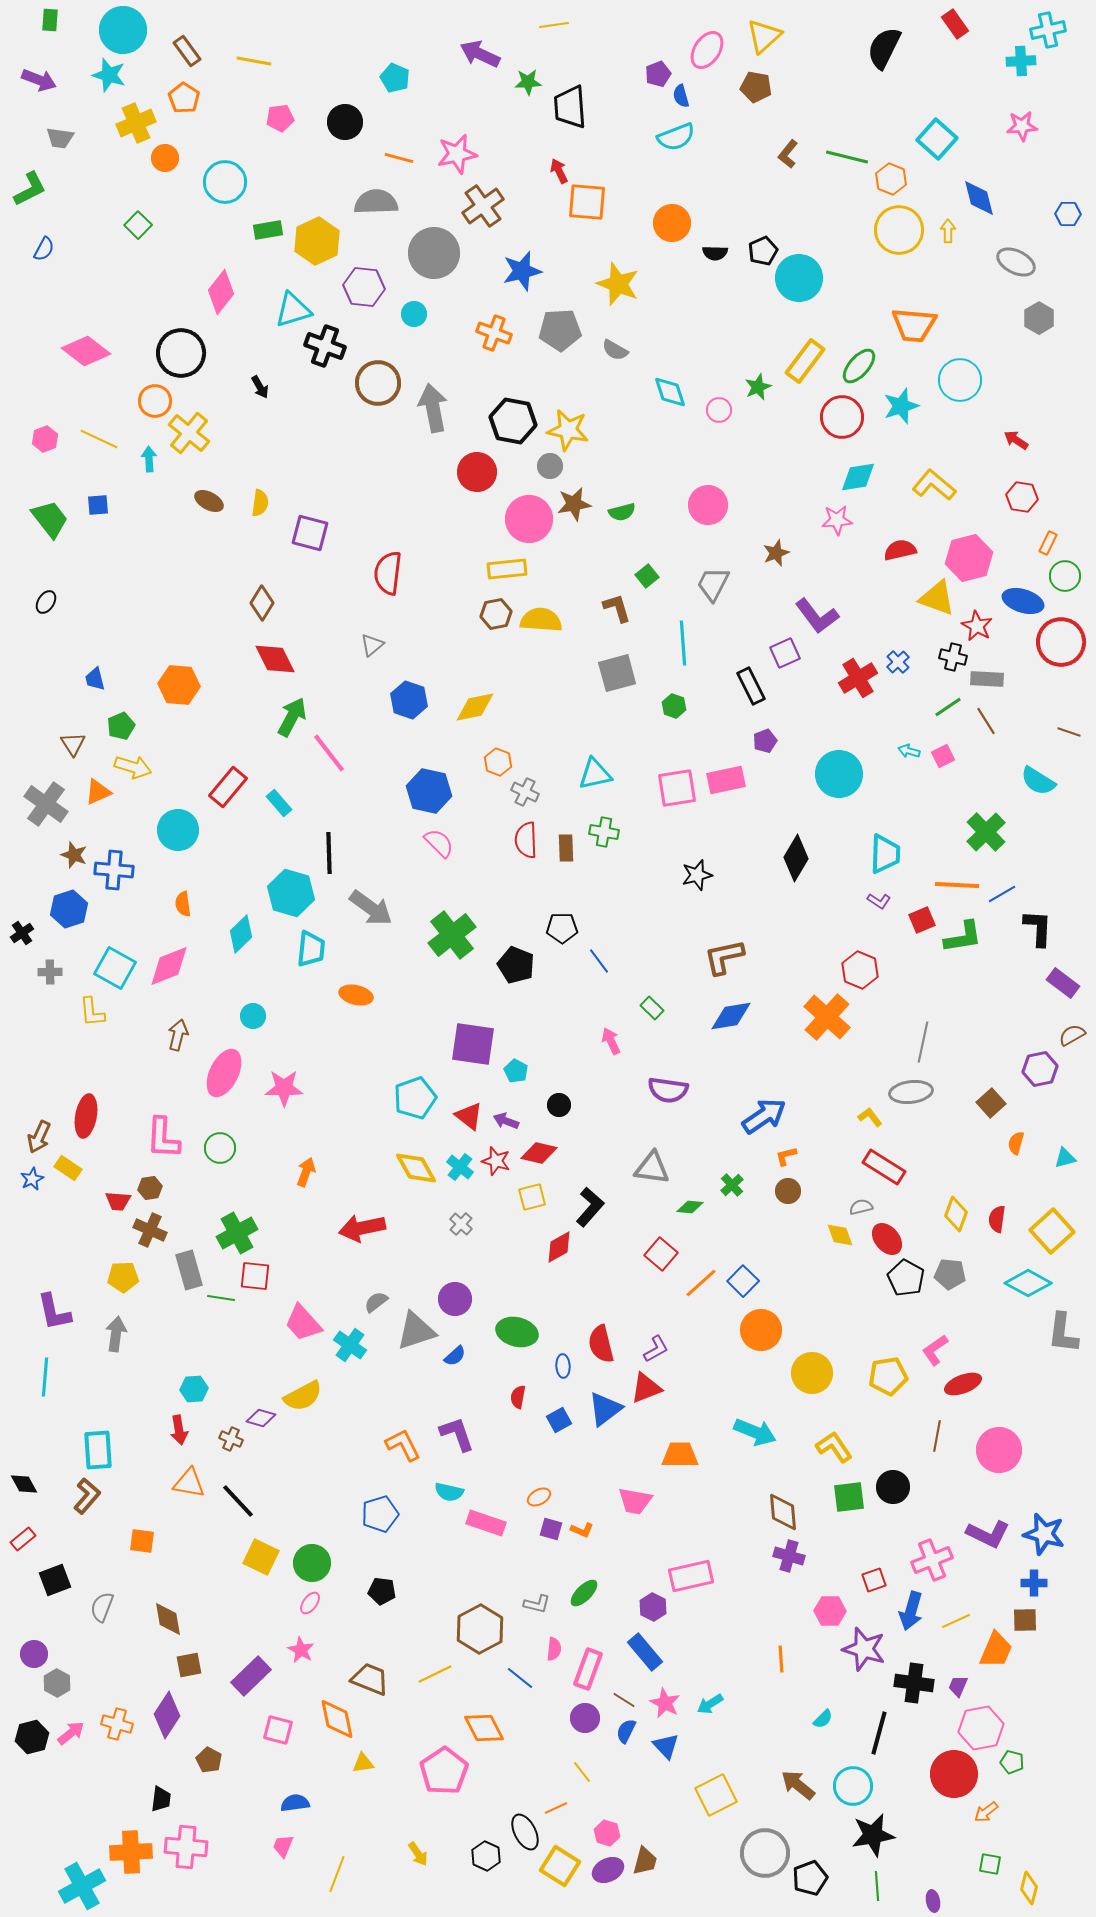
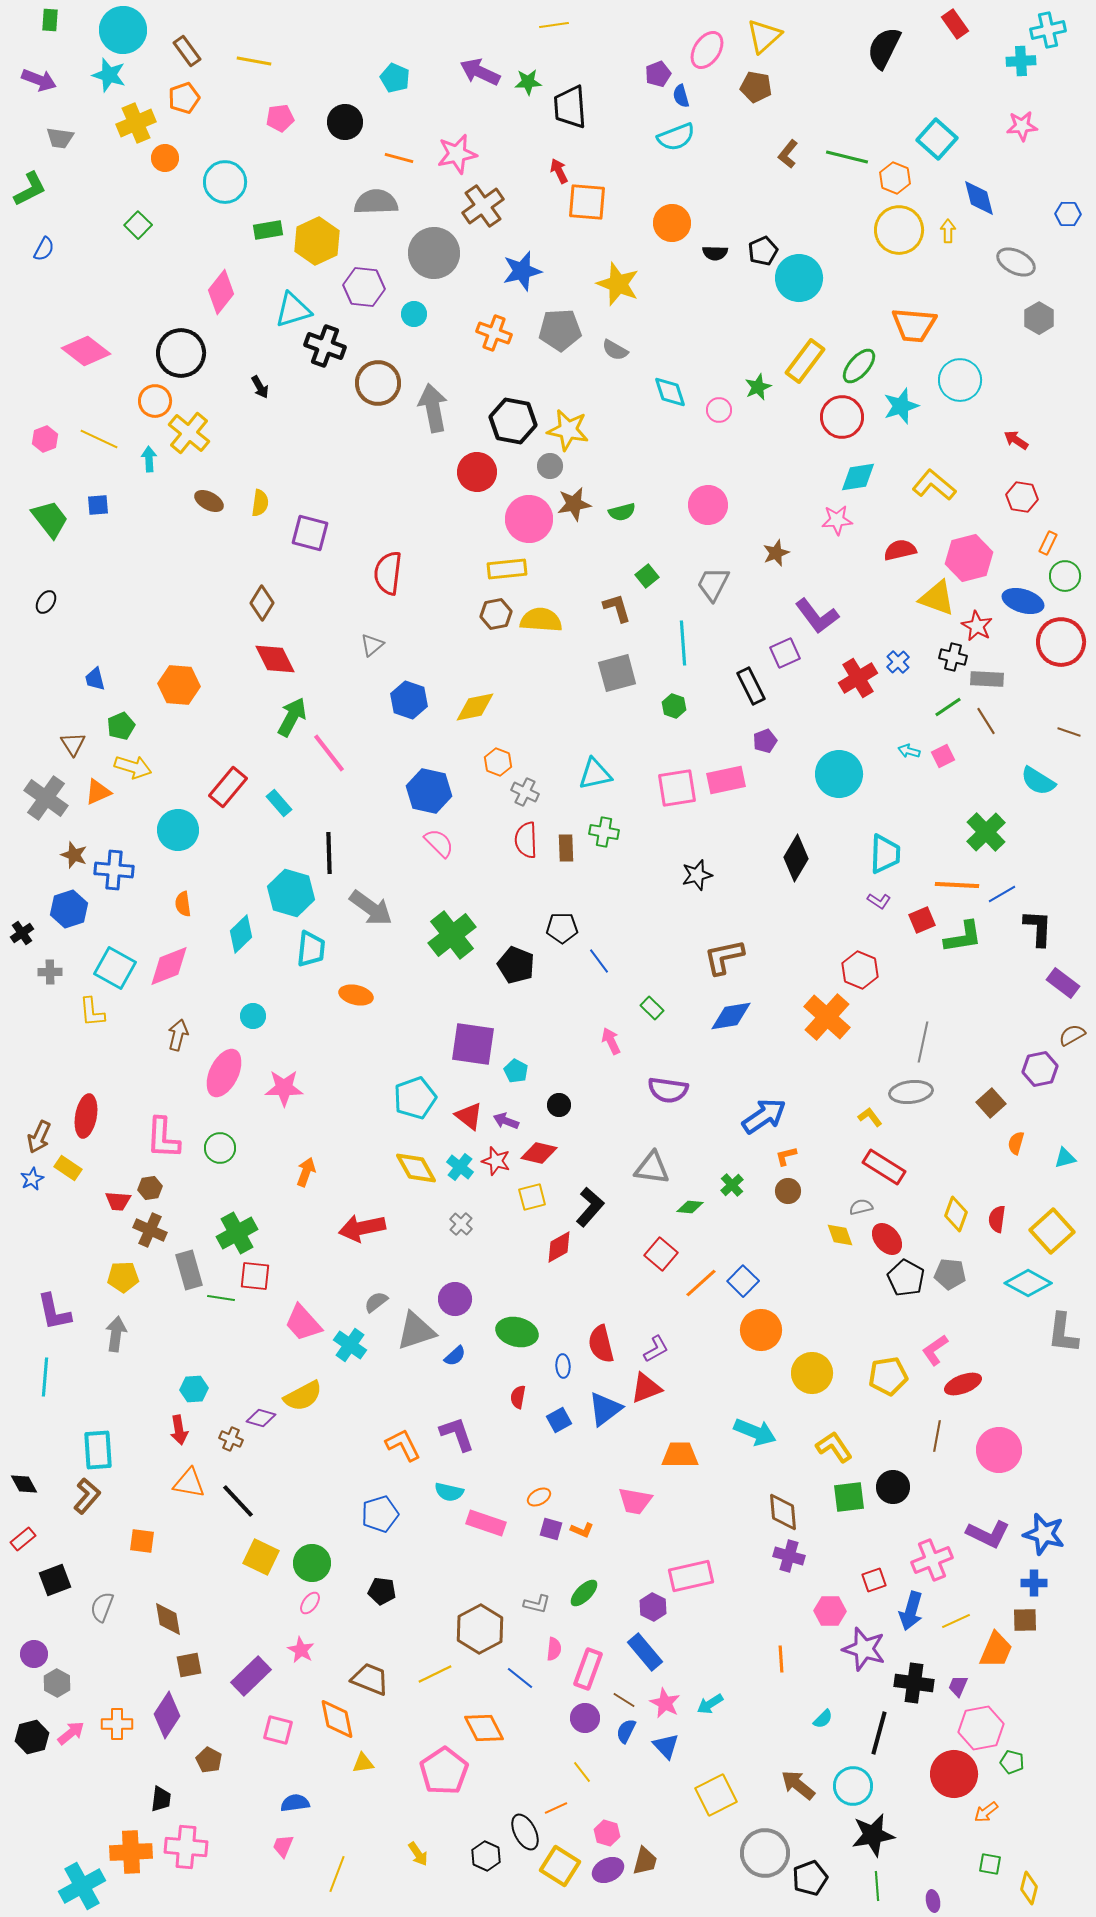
purple arrow at (480, 54): moved 18 px down
orange pentagon at (184, 98): rotated 20 degrees clockwise
orange hexagon at (891, 179): moved 4 px right, 1 px up
gray cross at (46, 804): moved 6 px up
orange cross at (117, 1724): rotated 16 degrees counterclockwise
